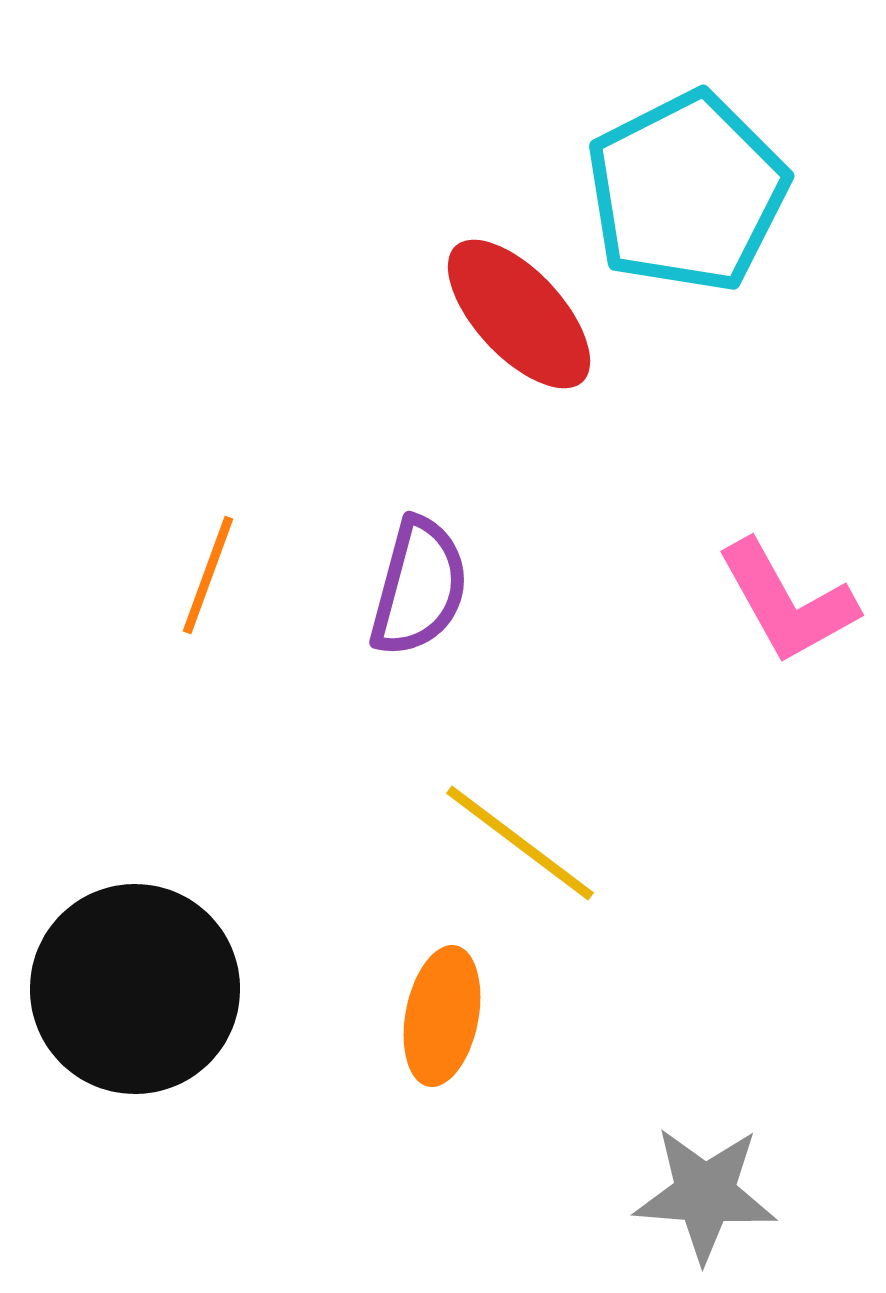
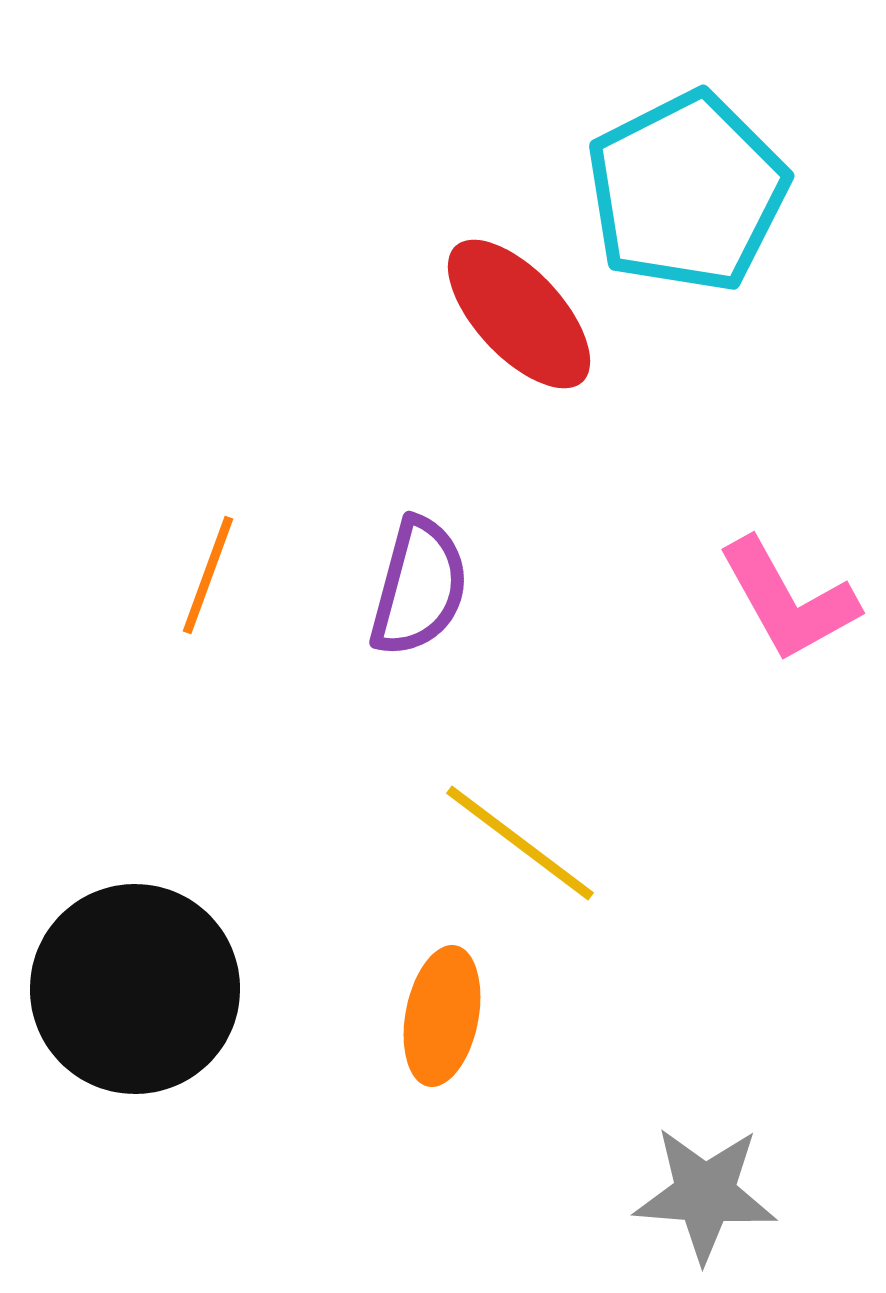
pink L-shape: moved 1 px right, 2 px up
